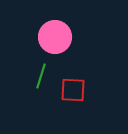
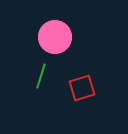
red square: moved 9 px right, 2 px up; rotated 20 degrees counterclockwise
